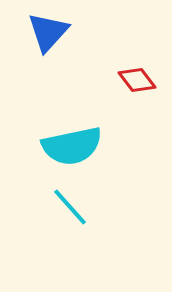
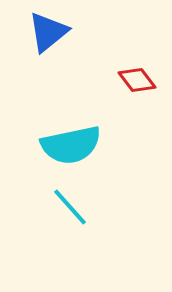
blue triangle: rotated 9 degrees clockwise
cyan semicircle: moved 1 px left, 1 px up
